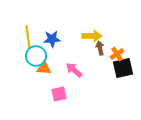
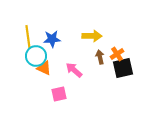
brown arrow: moved 9 px down
orange triangle: rotated 21 degrees clockwise
